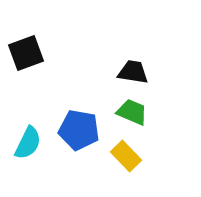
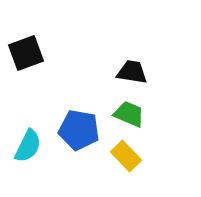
black trapezoid: moved 1 px left
green trapezoid: moved 3 px left, 2 px down
cyan semicircle: moved 3 px down
